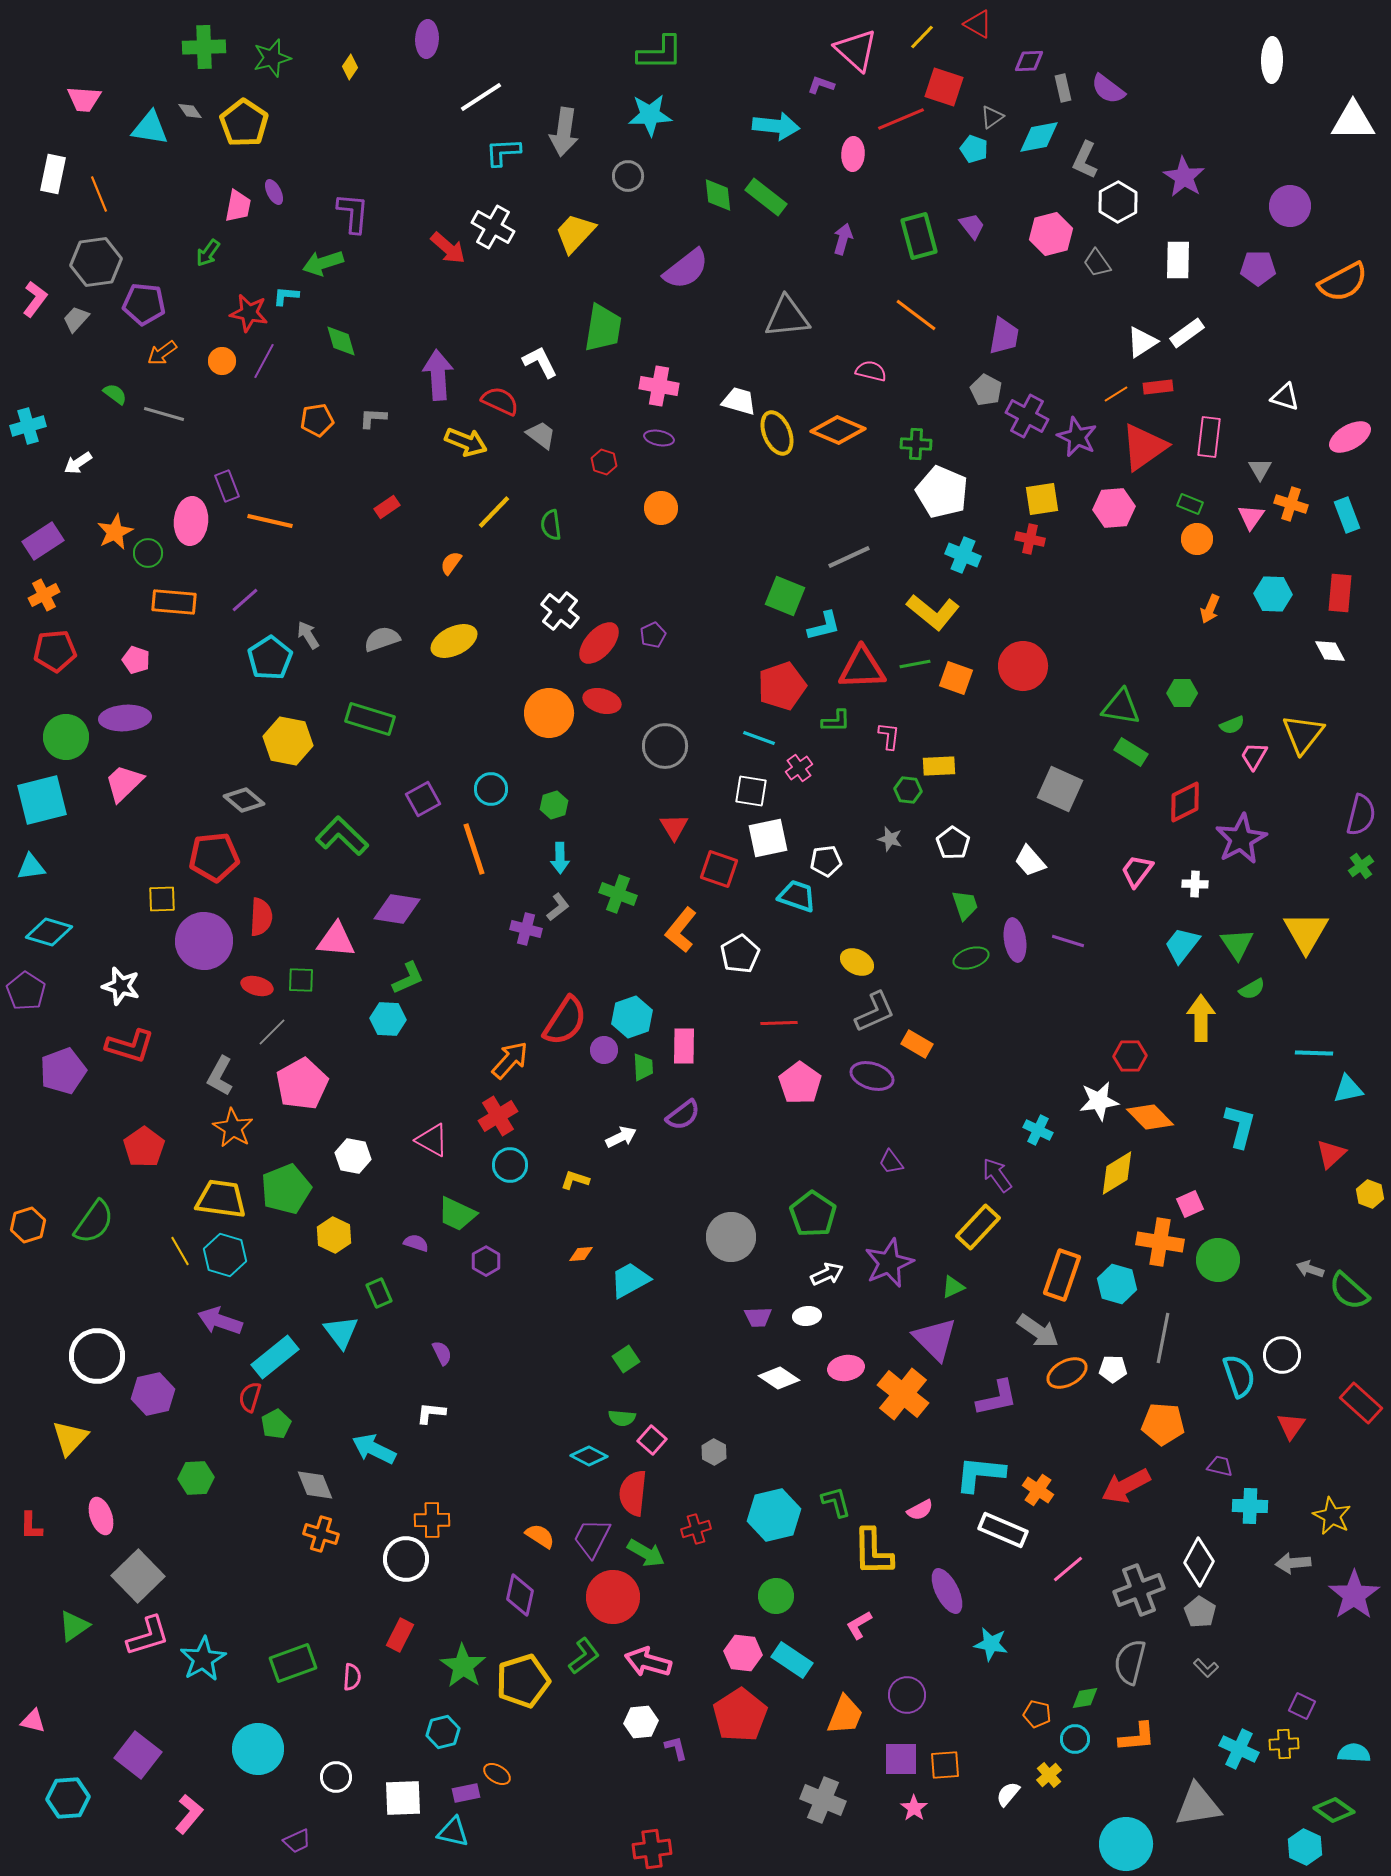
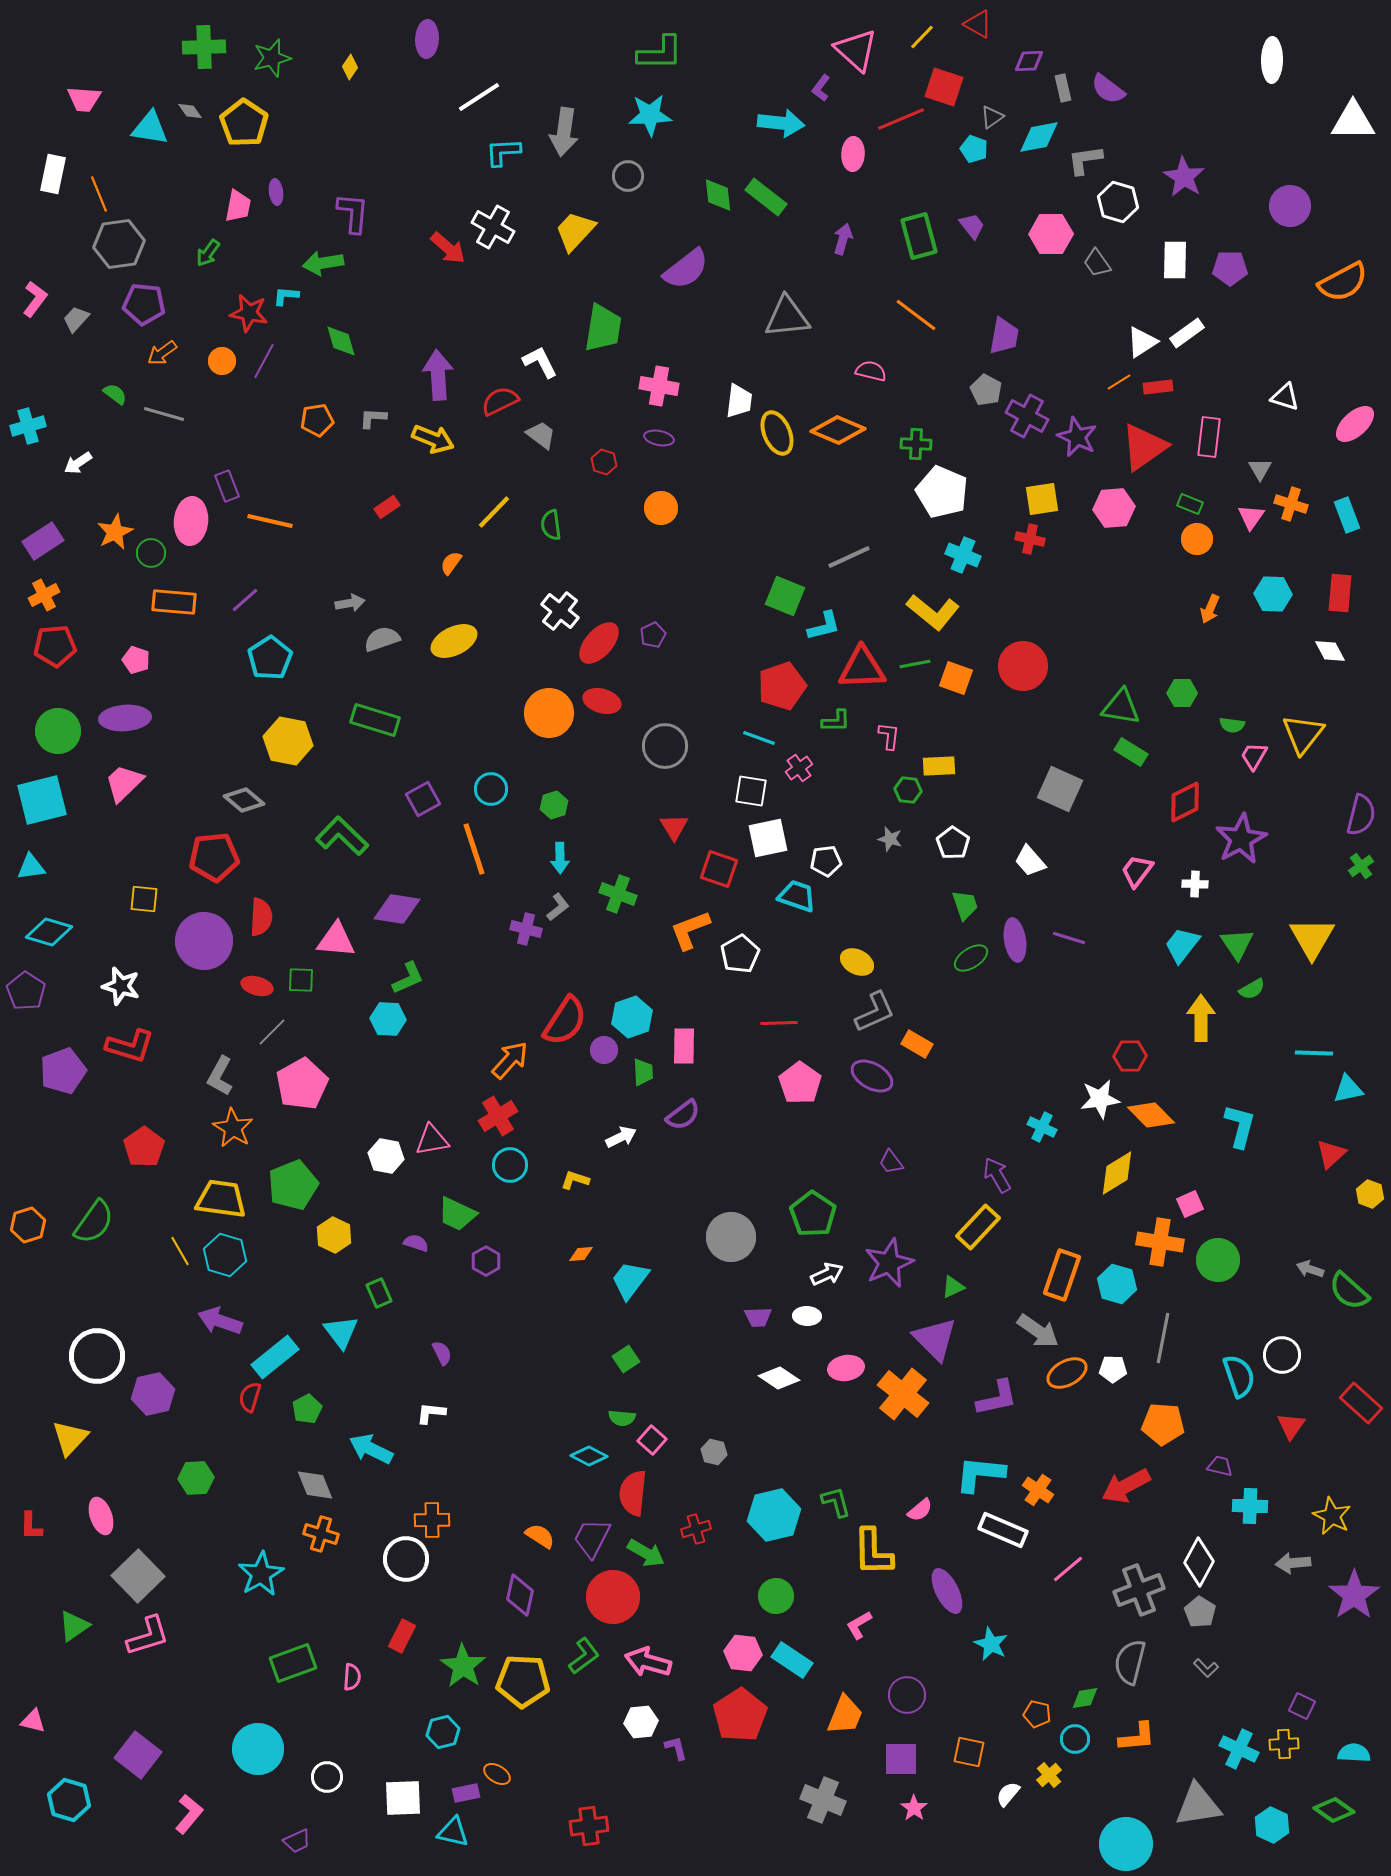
purple L-shape at (821, 85): moved 3 px down; rotated 72 degrees counterclockwise
white line at (481, 97): moved 2 px left
cyan arrow at (776, 126): moved 5 px right, 3 px up
gray L-shape at (1085, 160): rotated 57 degrees clockwise
purple ellipse at (274, 192): moved 2 px right; rotated 20 degrees clockwise
white hexagon at (1118, 202): rotated 15 degrees counterclockwise
yellow trapezoid at (575, 233): moved 2 px up
pink hexagon at (1051, 234): rotated 15 degrees clockwise
white rectangle at (1178, 260): moved 3 px left
gray hexagon at (96, 262): moved 23 px right, 18 px up
green arrow at (323, 263): rotated 9 degrees clockwise
purple pentagon at (1258, 268): moved 28 px left
orange line at (1116, 394): moved 3 px right, 12 px up
red semicircle at (500, 401): rotated 51 degrees counterclockwise
white trapezoid at (739, 401): rotated 81 degrees clockwise
pink ellipse at (1350, 437): moved 5 px right, 13 px up; rotated 12 degrees counterclockwise
yellow arrow at (466, 442): moved 33 px left, 3 px up
green circle at (148, 553): moved 3 px right
gray arrow at (308, 635): moved 42 px right, 32 px up; rotated 112 degrees clockwise
red pentagon at (55, 651): moved 5 px up
green rectangle at (370, 719): moved 5 px right, 1 px down
green semicircle at (1232, 725): rotated 30 degrees clockwise
green circle at (66, 737): moved 8 px left, 6 px up
yellow square at (162, 899): moved 18 px left; rotated 8 degrees clockwise
orange L-shape at (681, 930): moved 9 px right; rotated 30 degrees clockwise
yellow triangle at (1306, 932): moved 6 px right, 6 px down
purple line at (1068, 941): moved 1 px right, 3 px up
green ellipse at (971, 958): rotated 16 degrees counterclockwise
green trapezoid at (643, 1067): moved 5 px down
purple ellipse at (872, 1076): rotated 12 degrees clockwise
white star at (1099, 1101): moved 1 px right, 2 px up
orange diamond at (1150, 1117): moved 1 px right, 2 px up
cyan cross at (1038, 1130): moved 4 px right, 3 px up
pink triangle at (432, 1140): rotated 39 degrees counterclockwise
white hexagon at (353, 1156): moved 33 px right
purple arrow at (997, 1175): rotated 6 degrees clockwise
green pentagon at (286, 1189): moved 7 px right, 4 px up
cyan trapezoid at (630, 1280): rotated 24 degrees counterclockwise
white ellipse at (807, 1316): rotated 8 degrees clockwise
green pentagon at (276, 1424): moved 31 px right, 15 px up
cyan arrow at (374, 1449): moved 3 px left
gray hexagon at (714, 1452): rotated 15 degrees counterclockwise
pink semicircle at (920, 1510): rotated 12 degrees counterclockwise
red rectangle at (400, 1635): moved 2 px right, 1 px down
cyan star at (991, 1644): rotated 16 degrees clockwise
cyan star at (203, 1659): moved 58 px right, 85 px up
yellow pentagon at (523, 1681): rotated 20 degrees clockwise
orange square at (945, 1765): moved 24 px right, 13 px up; rotated 16 degrees clockwise
white circle at (336, 1777): moved 9 px left
cyan hexagon at (68, 1798): moved 1 px right, 2 px down; rotated 21 degrees clockwise
cyan hexagon at (1305, 1847): moved 33 px left, 22 px up
red cross at (652, 1849): moved 63 px left, 23 px up
